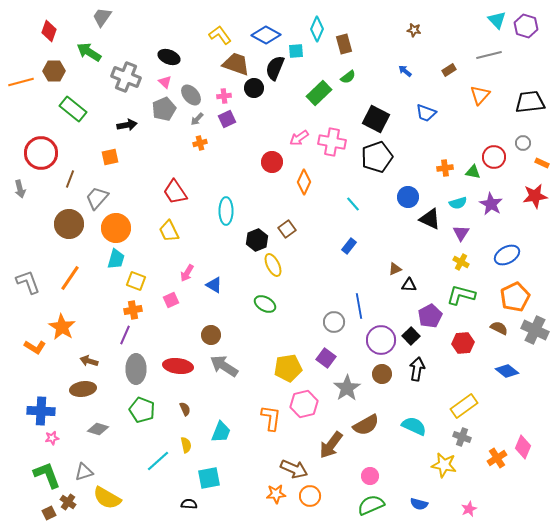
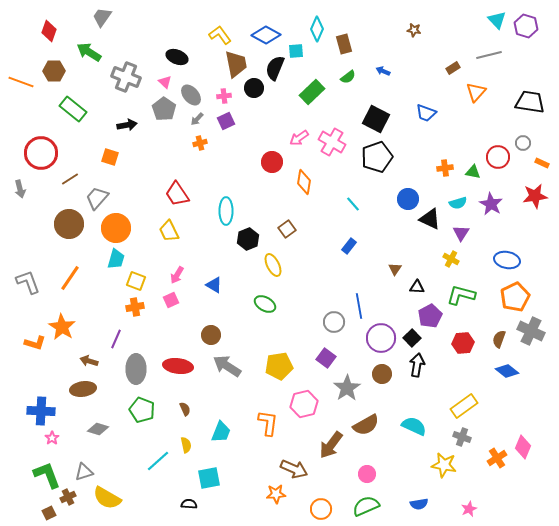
black ellipse at (169, 57): moved 8 px right
brown trapezoid at (236, 64): rotated 60 degrees clockwise
brown rectangle at (449, 70): moved 4 px right, 2 px up
blue arrow at (405, 71): moved 22 px left; rotated 16 degrees counterclockwise
orange line at (21, 82): rotated 35 degrees clockwise
green rectangle at (319, 93): moved 7 px left, 1 px up
orange triangle at (480, 95): moved 4 px left, 3 px up
black trapezoid at (530, 102): rotated 16 degrees clockwise
gray pentagon at (164, 109): rotated 15 degrees counterclockwise
purple square at (227, 119): moved 1 px left, 2 px down
pink cross at (332, 142): rotated 20 degrees clockwise
orange square at (110, 157): rotated 30 degrees clockwise
red circle at (494, 157): moved 4 px right
brown line at (70, 179): rotated 36 degrees clockwise
orange diamond at (304, 182): rotated 15 degrees counterclockwise
red trapezoid at (175, 192): moved 2 px right, 2 px down
blue circle at (408, 197): moved 2 px down
black hexagon at (257, 240): moved 9 px left, 1 px up
blue ellipse at (507, 255): moved 5 px down; rotated 40 degrees clockwise
yellow cross at (461, 262): moved 10 px left, 3 px up
brown triangle at (395, 269): rotated 32 degrees counterclockwise
pink arrow at (187, 273): moved 10 px left, 2 px down
black triangle at (409, 285): moved 8 px right, 2 px down
orange cross at (133, 310): moved 2 px right, 3 px up
brown semicircle at (499, 328): moved 11 px down; rotated 96 degrees counterclockwise
gray cross at (535, 330): moved 4 px left, 1 px down
purple line at (125, 335): moved 9 px left, 4 px down
black square at (411, 336): moved 1 px right, 2 px down
purple circle at (381, 340): moved 2 px up
orange L-shape at (35, 347): moved 4 px up; rotated 15 degrees counterclockwise
gray arrow at (224, 366): moved 3 px right
yellow pentagon at (288, 368): moved 9 px left, 2 px up
black arrow at (417, 369): moved 4 px up
orange L-shape at (271, 418): moved 3 px left, 5 px down
pink star at (52, 438): rotated 24 degrees counterclockwise
pink circle at (370, 476): moved 3 px left, 2 px up
orange circle at (310, 496): moved 11 px right, 13 px down
brown cross at (68, 502): moved 5 px up; rotated 28 degrees clockwise
blue semicircle at (419, 504): rotated 24 degrees counterclockwise
green semicircle at (371, 505): moved 5 px left, 1 px down
